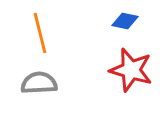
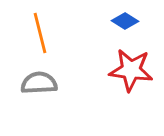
blue diamond: rotated 20 degrees clockwise
red star: rotated 9 degrees counterclockwise
